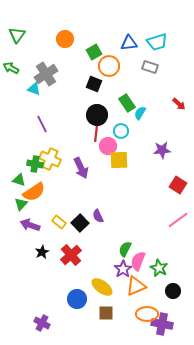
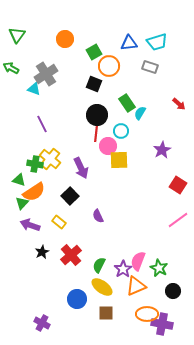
purple star at (162, 150): rotated 24 degrees counterclockwise
yellow cross at (50, 159): rotated 15 degrees clockwise
green triangle at (21, 204): moved 1 px right, 1 px up
black square at (80, 223): moved 10 px left, 27 px up
green semicircle at (125, 249): moved 26 px left, 16 px down
